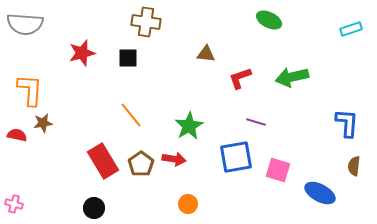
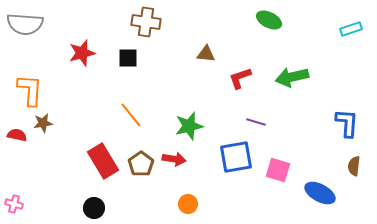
green star: rotated 16 degrees clockwise
